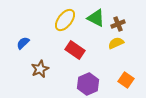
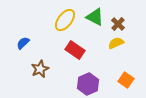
green triangle: moved 1 px left, 1 px up
brown cross: rotated 24 degrees counterclockwise
